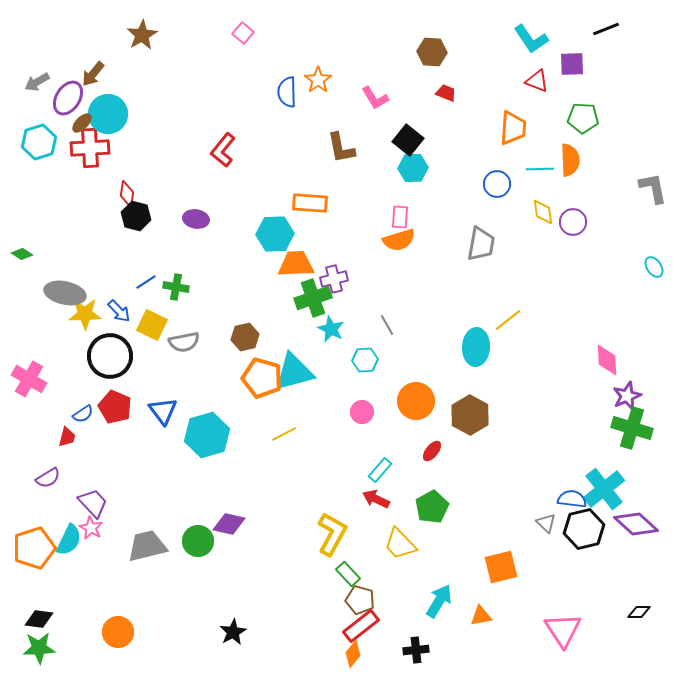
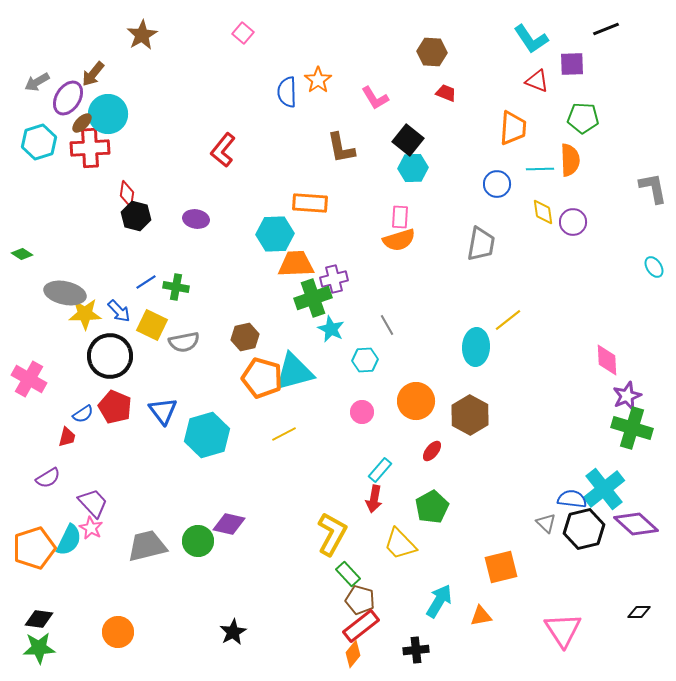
red arrow at (376, 499): moved 2 px left; rotated 104 degrees counterclockwise
